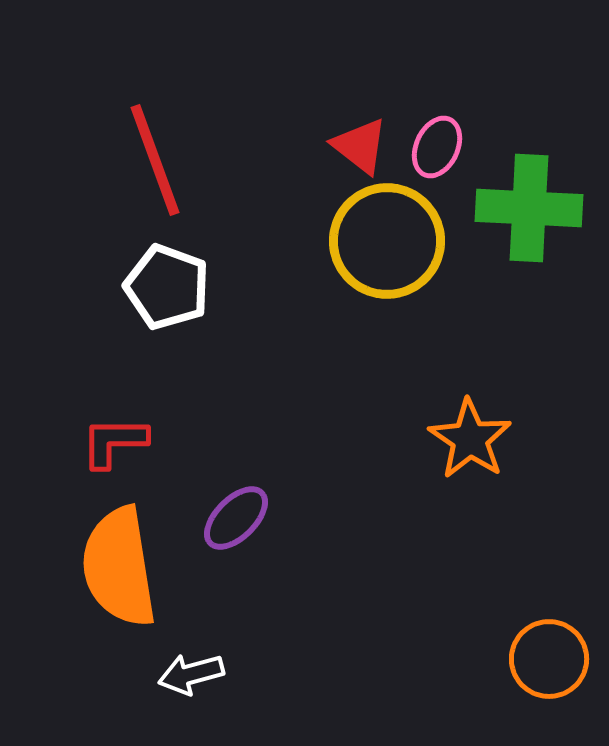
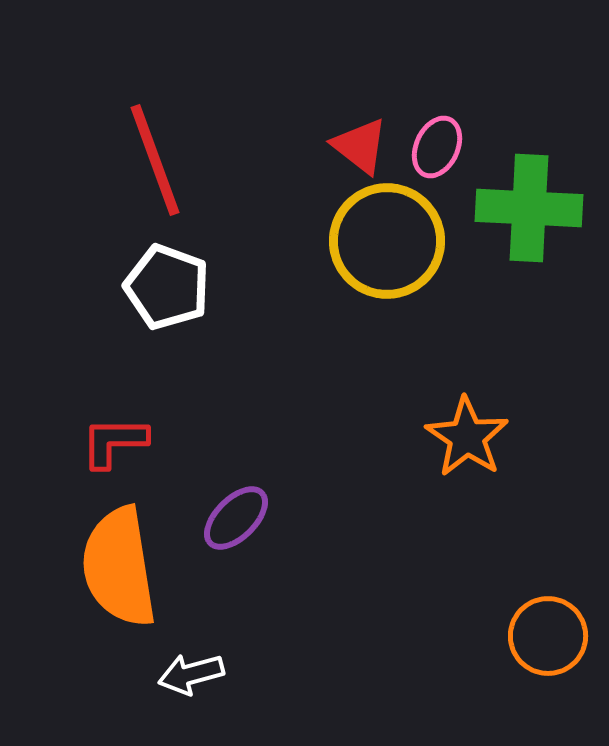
orange star: moved 3 px left, 2 px up
orange circle: moved 1 px left, 23 px up
